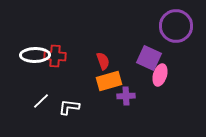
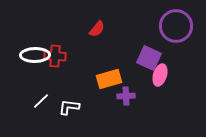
red semicircle: moved 6 px left, 32 px up; rotated 60 degrees clockwise
orange rectangle: moved 2 px up
